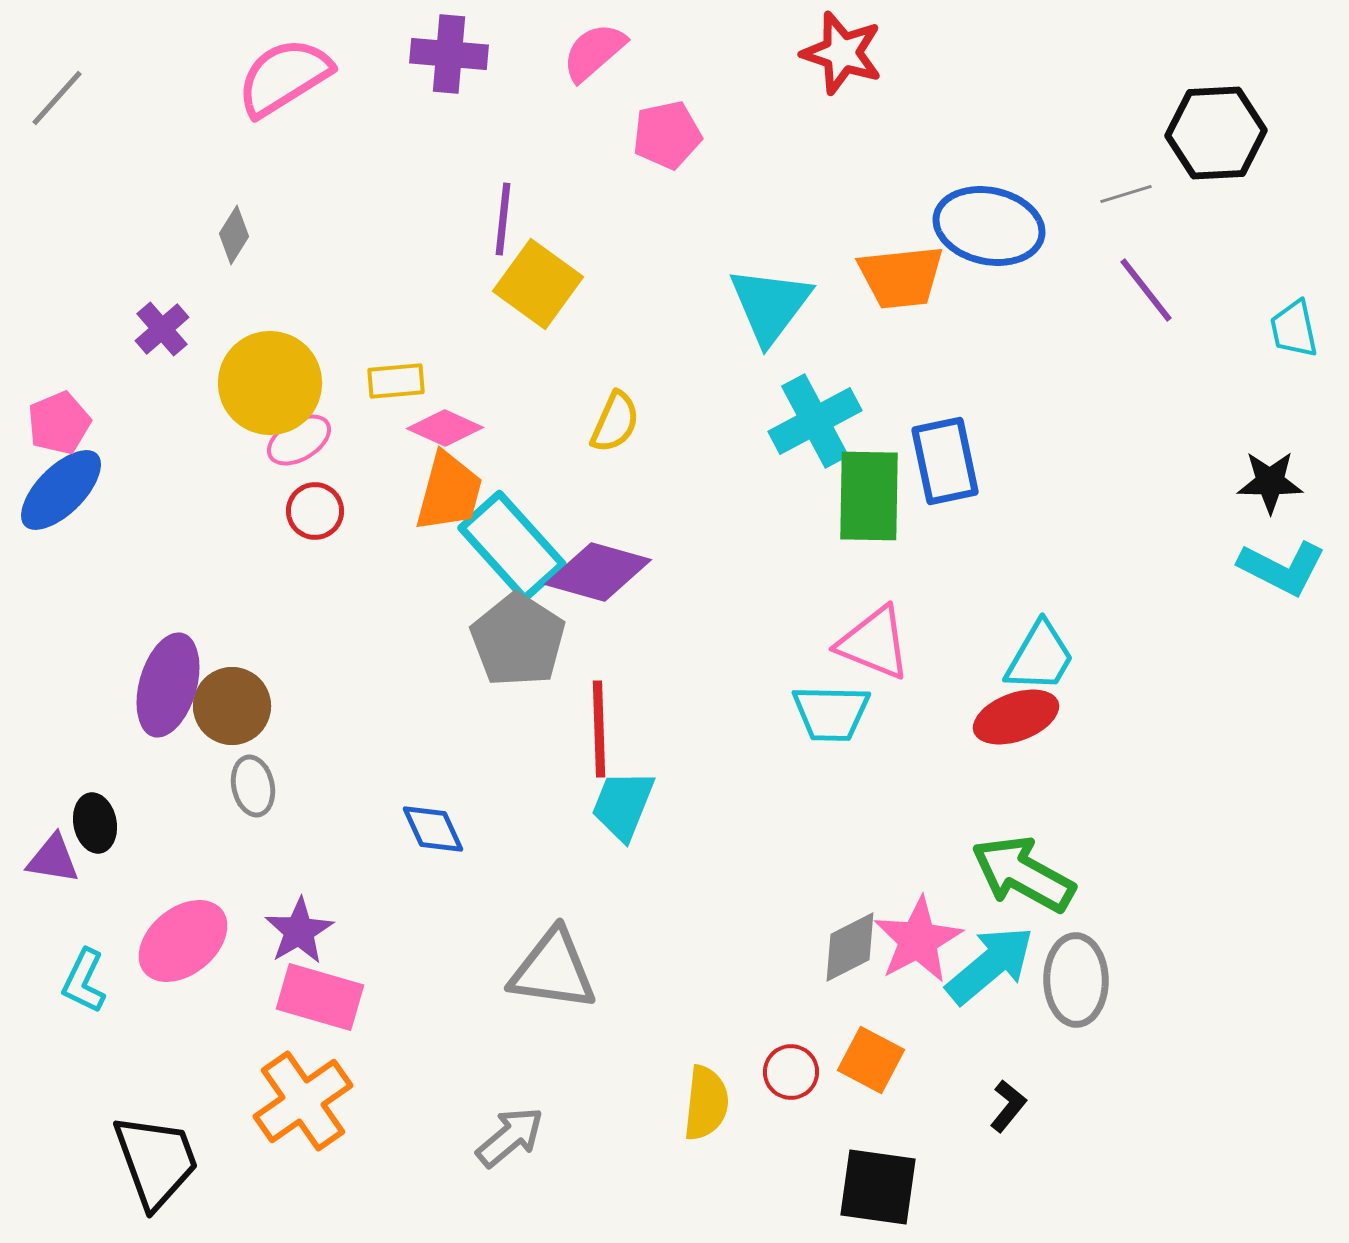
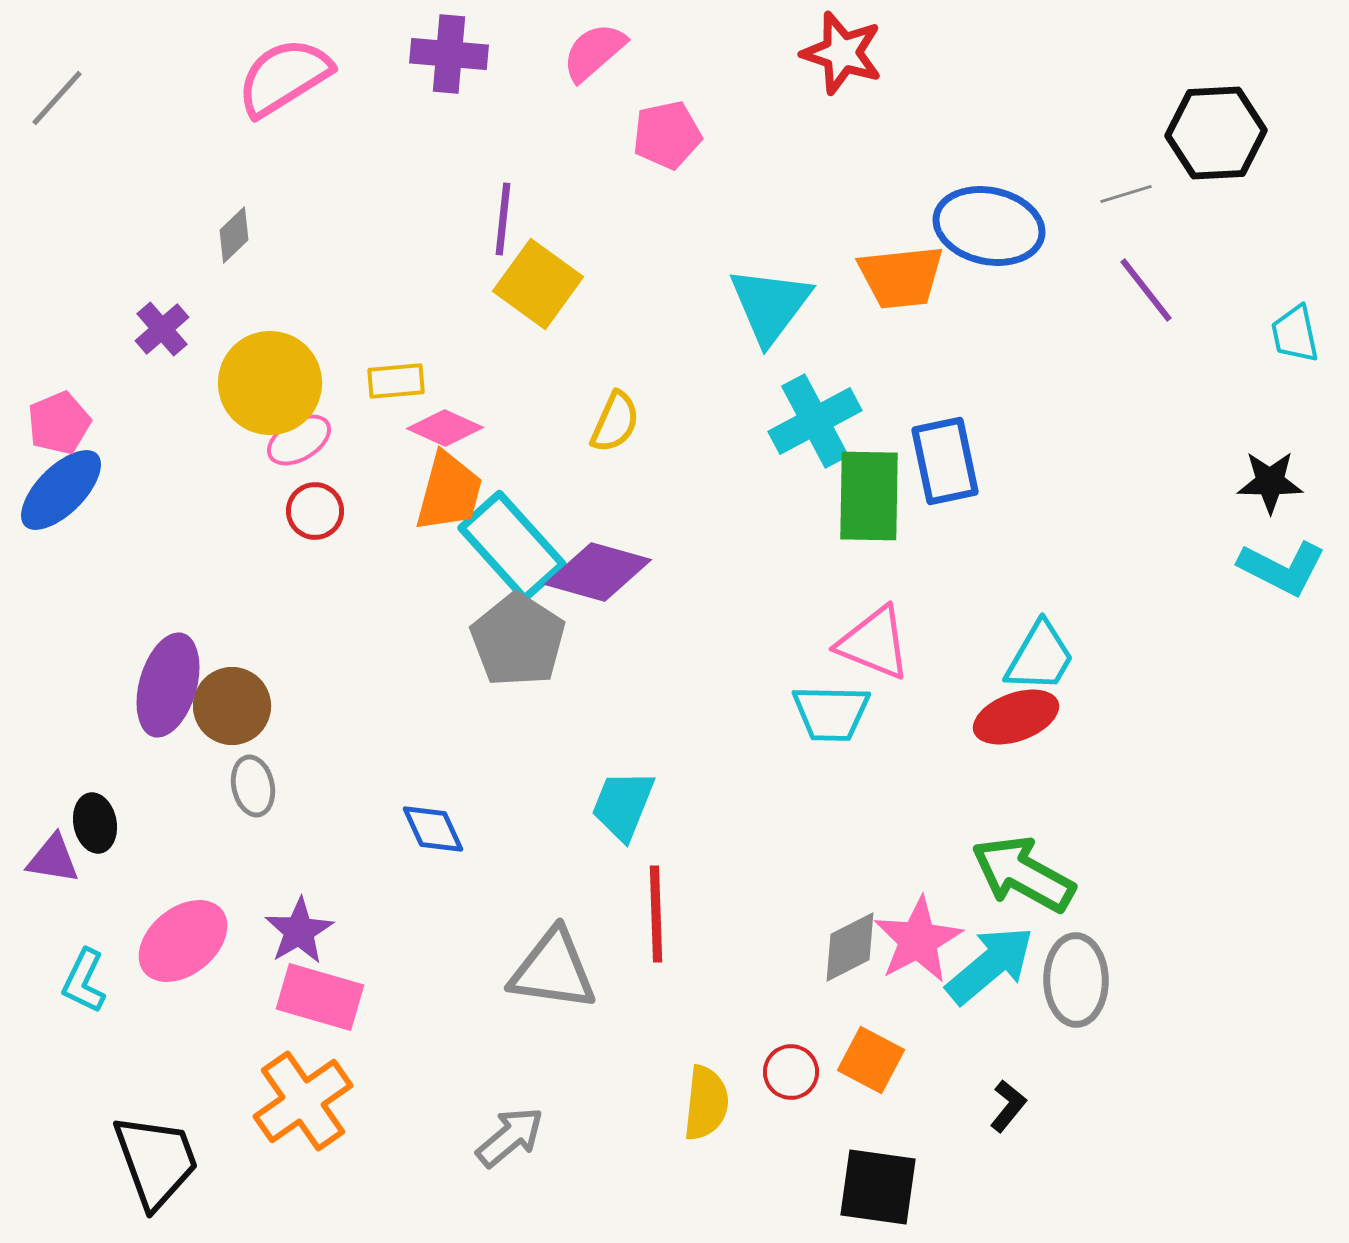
gray diamond at (234, 235): rotated 14 degrees clockwise
cyan trapezoid at (1294, 329): moved 1 px right, 5 px down
red line at (599, 729): moved 57 px right, 185 px down
